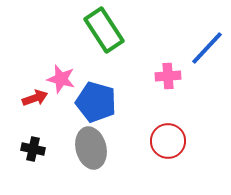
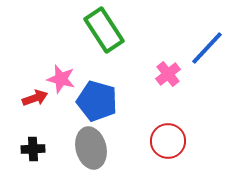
pink cross: moved 2 px up; rotated 35 degrees counterclockwise
blue pentagon: moved 1 px right, 1 px up
black cross: rotated 15 degrees counterclockwise
